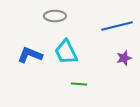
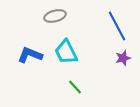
gray ellipse: rotated 15 degrees counterclockwise
blue line: rotated 76 degrees clockwise
purple star: moved 1 px left
green line: moved 4 px left, 3 px down; rotated 42 degrees clockwise
